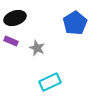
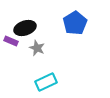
black ellipse: moved 10 px right, 10 px down
cyan rectangle: moved 4 px left
